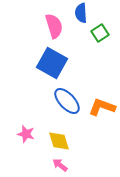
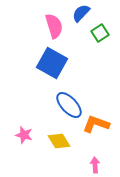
blue semicircle: rotated 48 degrees clockwise
blue ellipse: moved 2 px right, 4 px down
orange L-shape: moved 6 px left, 17 px down
pink star: moved 2 px left, 1 px down
yellow diamond: rotated 15 degrees counterclockwise
pink arrow: moved 35 px right; rotated 49 degrees clockwise
